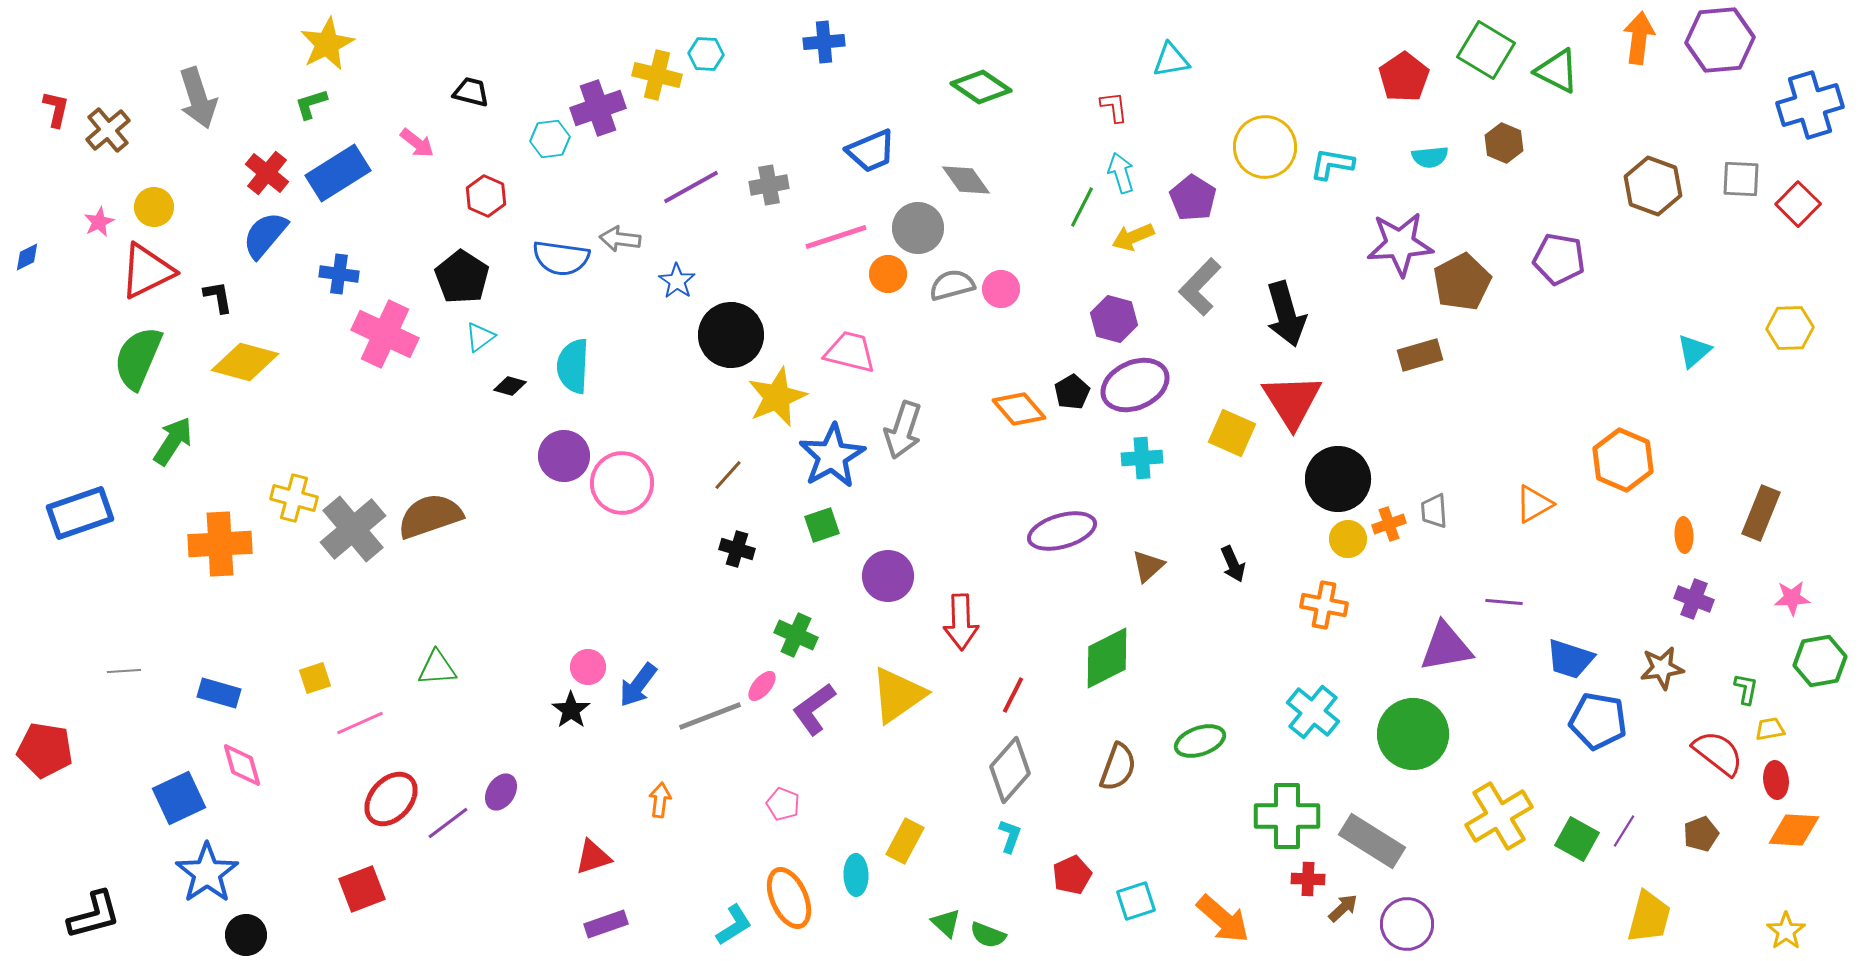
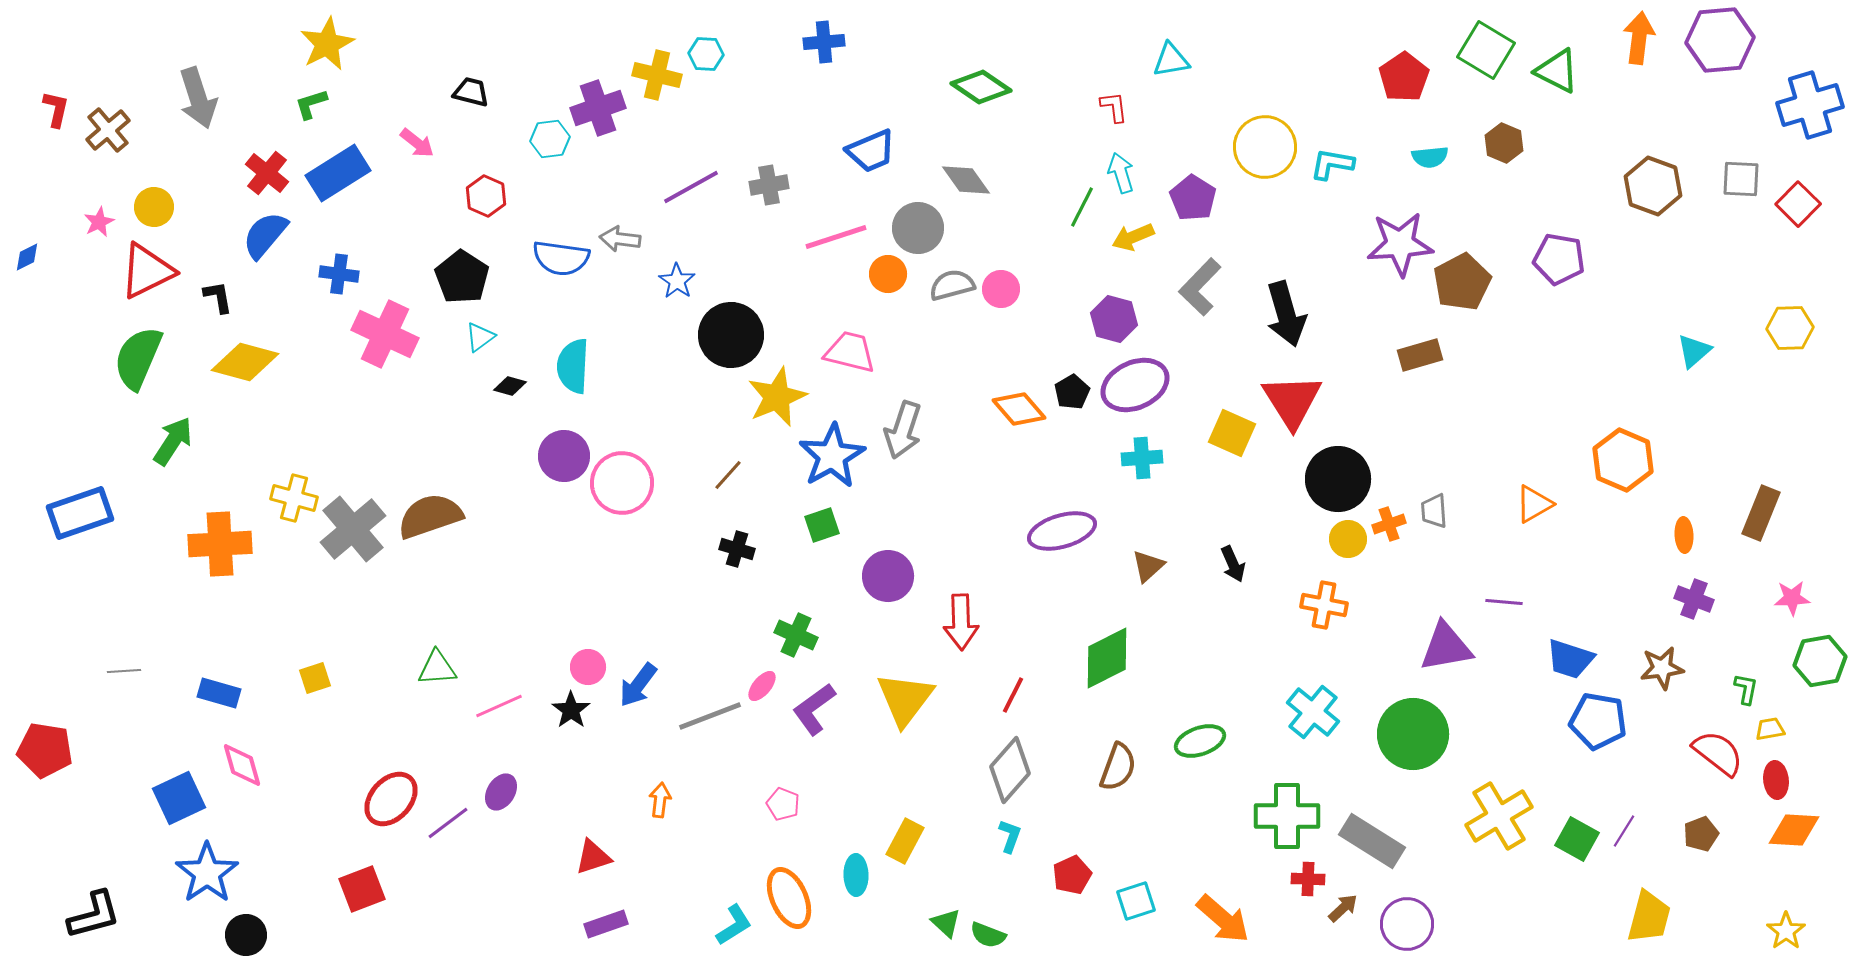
yellow triangle at (898, 695): moved 7 px right, 4 px down; rotated 18 degrees counterclockwise
pink line at (360, 723): moved 139 px right, 17 px up
